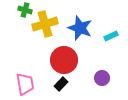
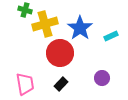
blue star: rotated 15 degrees clockwise
red circle: moved 4 px left, 7 px up
